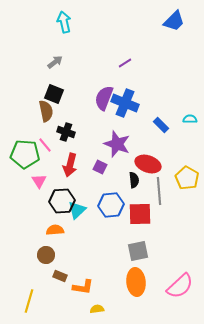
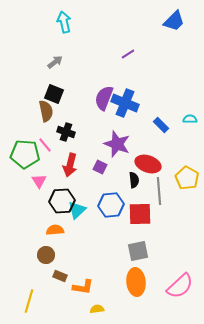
purple line: moved 3 px right, 9 px up
